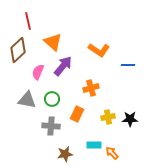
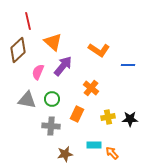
orange cross: rotated 35 degrees counterclockwise
